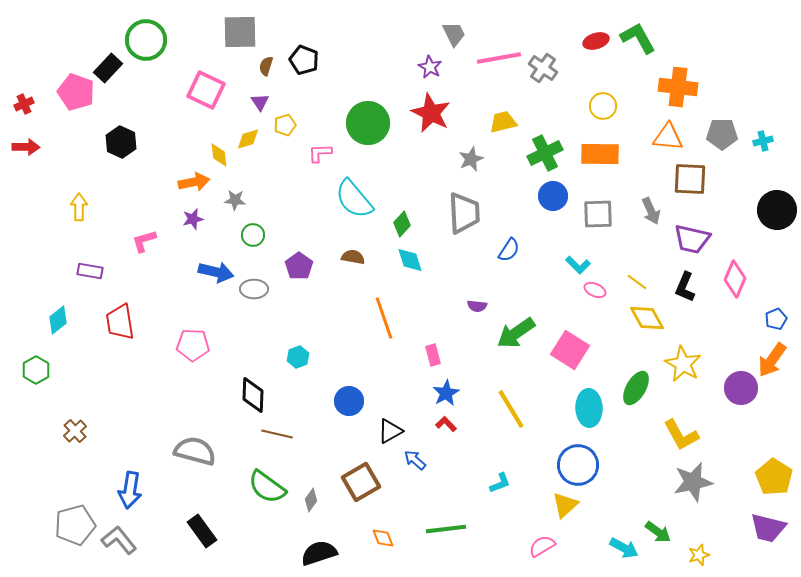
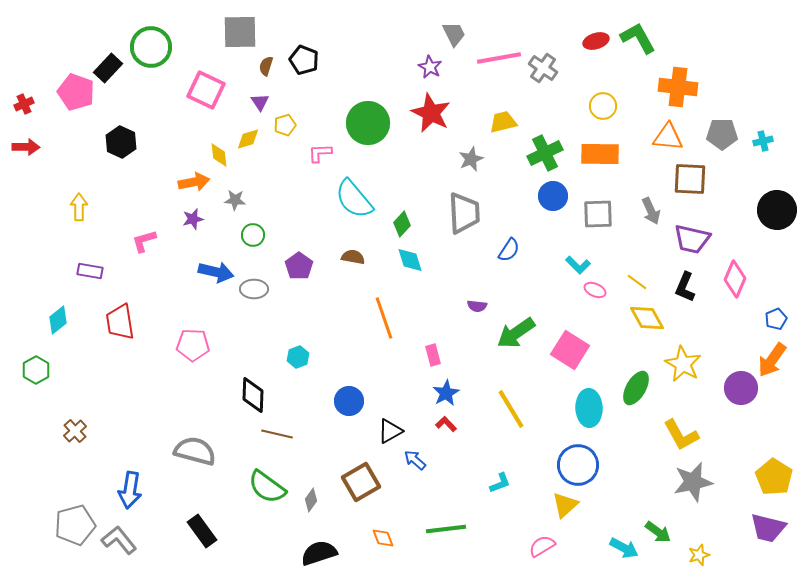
green circle at (146, 40): moved 5 px right, 7 px down
